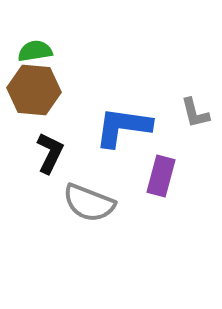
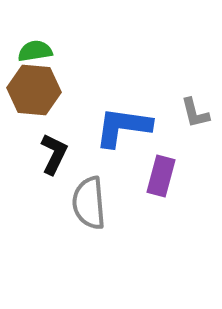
black L-shape: moved 4 px right, 1 px down
gray semicircle: rotated 64 degrees clockwise
